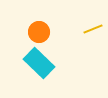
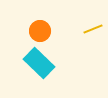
orange circle: moved 1 px right, 1 px up
